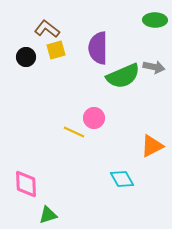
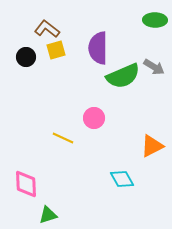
gray arrow: rotated 20 degrees clockwise
yellow line: moved 11 px left, 6 px down
